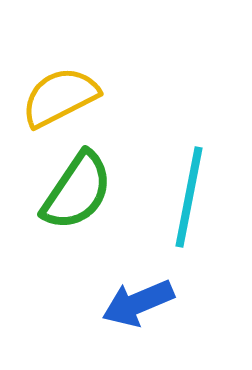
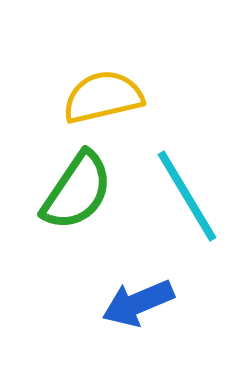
yellow semicircle: moved 43 px right; rotated 14 degrees clockwise
cyan line: moved 2 px left, 1 px up; rotated 42 degrees counterclockwise
